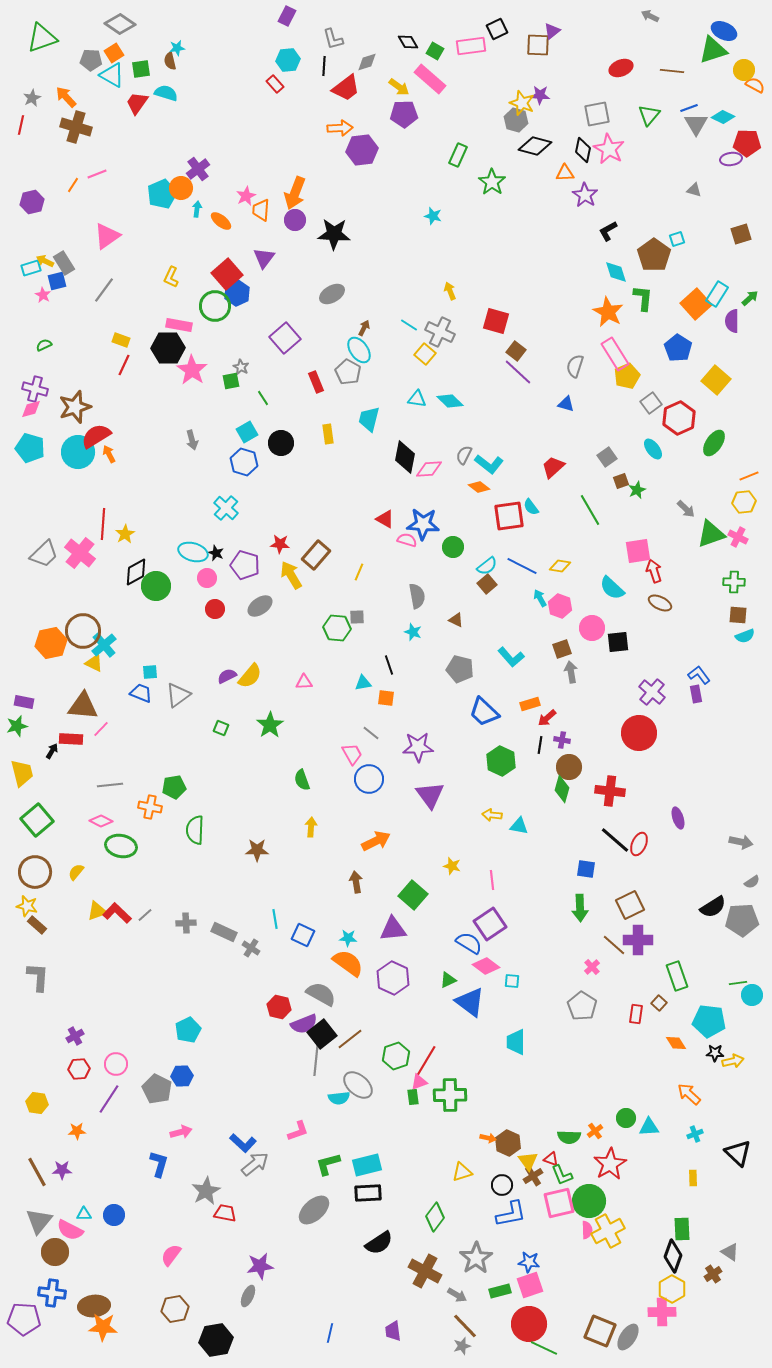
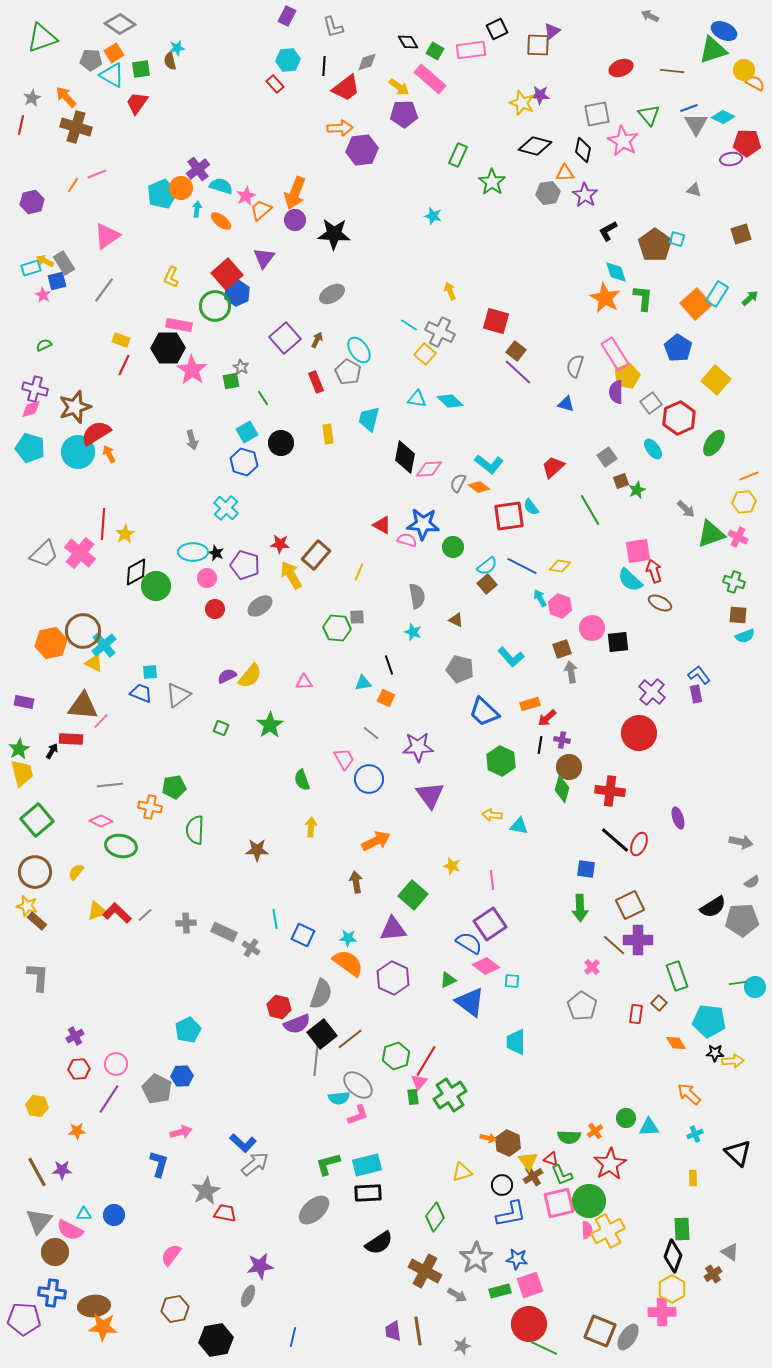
gray L-shape at (333, 39): moved 12 px up
pink rectangle at (471, 46): moved 4 px down
orange semicircle at (755, 85): moved 2 px up
cyan semicircle at (166, 93): moved 55 px right, 93 px down
green triangle at (649, 115): rotated 20 degrees counterclockwise
gray hexagon at (516, 120): moved 32 px right, 73 px down; rotated 25 degrees counterclockwise
pink star at (609, 149): moved 14 px right, 8 px up
orange trapezoid at (261, 210): rotated 45 degrees clockwise
cyan square at (677, 239): rotated 35 degrees clockwise
brown pentagon at (654, 255): moved 1 px right, 10 px up
orange star at (608, 312): moved 3 px left, 14 px up
purple semicircle at (732, 321): moved 116 px left, 71 px down
brown arrow at (364, 328): moved 47 px left, 12 px down
red semicircle at (96, 436): moved 3 px up
gray semicircle at (464, 455): moved 6 px left, 28 px down
red triangle at (385, 519): moved 3 px left, 6 px down
cyan ellipse at (193, 552): rotated 16 degrees counterclockwise
green cross at (734, 582): rotated 15 degrees clockwise
cyan semicircle at (612, 588): moved 18 px right, 8 px up
orange square at (386, 698): rotated 18 degrees clockwise
green star at (17, 726): moved 2 px right, 23 px down; rotated 15 degrees counterclockwise
pink line at (101, 729): moved 8 px up
pink trapezoid at (352, 754): moved 8 px left, 5 px down
brown rectangle at (37, 925): moved 4 px up
gray semicircle at (321, 994): rotated 80 degrees clockwise
cyan circle at (752, 995): moved 3 px right, 8 px up
purple semicircle at (304, 1024): moved 7 px left
yellow arrow at (733, 1061): rotated 10 degrees clockwise
pink triangle at (419, 1082): rotated 30 degrees counterclockwise
green cross at (450, 1095): rotated 32 degrees counterclockwise
yellow hexagon at (37, 1103): moved 3 px down
pink L-shape at (298, 1131): moved 60 px right, 16 px up
blue star at (529, 1262): moved 12 px left, 3 px up
brown line at (465, 1326): moved 47 px left, 5 px down; rotated 36 degrees clockwise
blue line at (330, 1333): moved 37 px left, 4 px down
